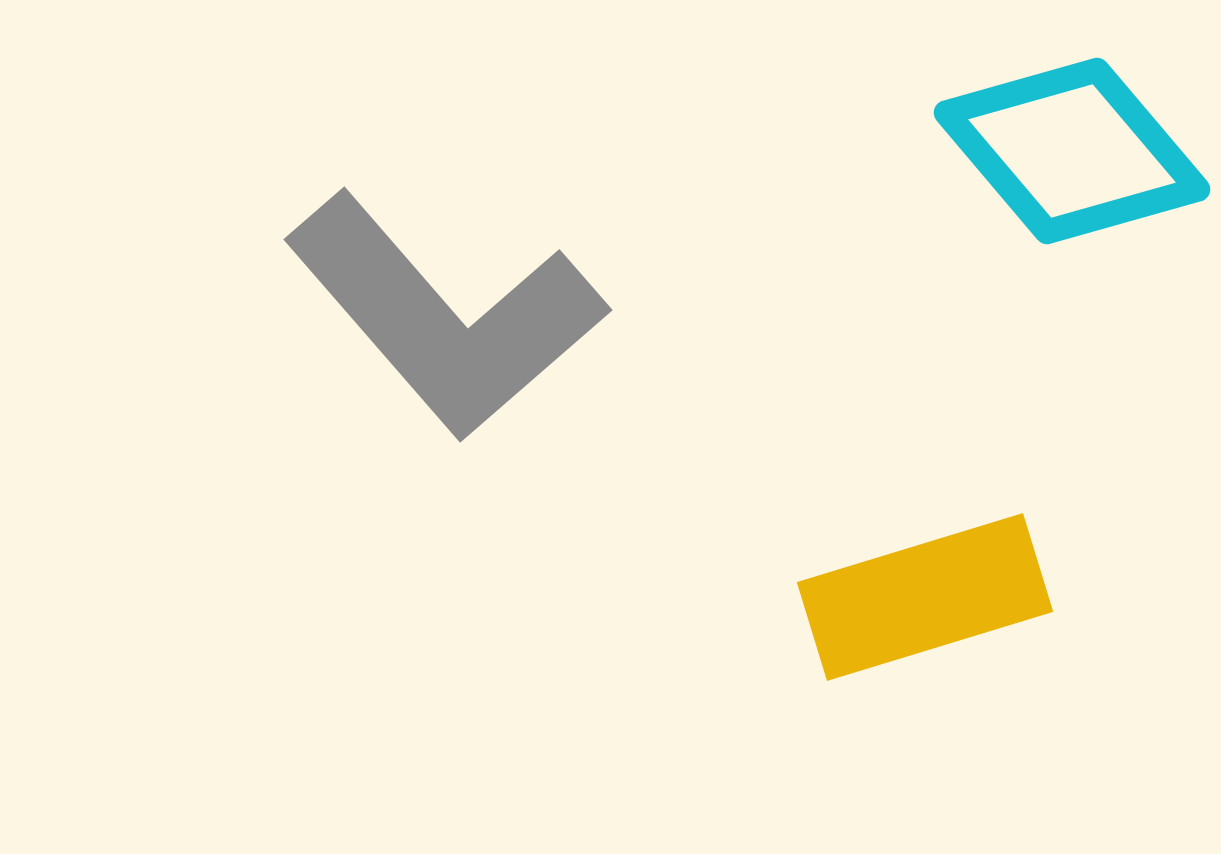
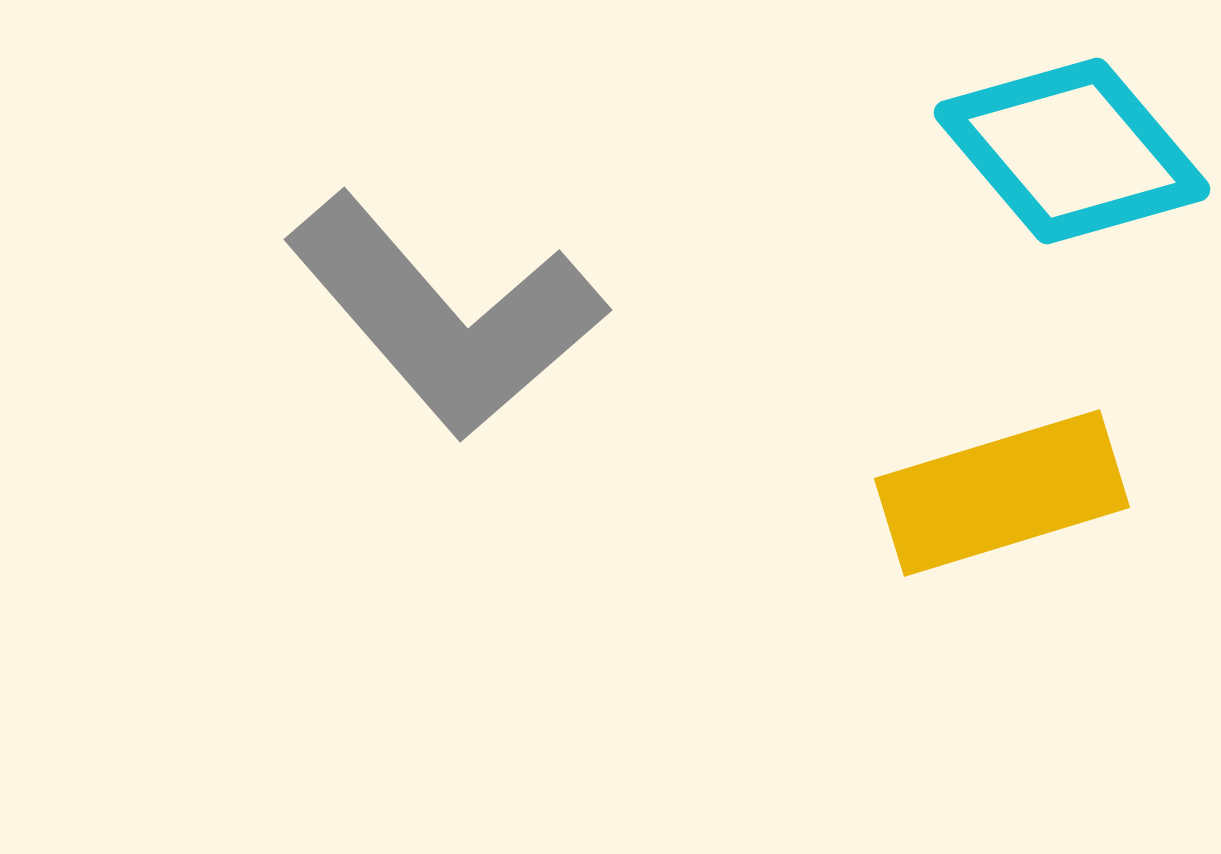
yellow rectangle: moved 77 px right, 104 px up
